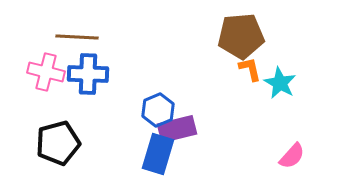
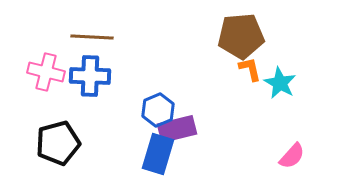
brown line: moved 15 px right
blue cross: moved 2 px right, 2 px down
